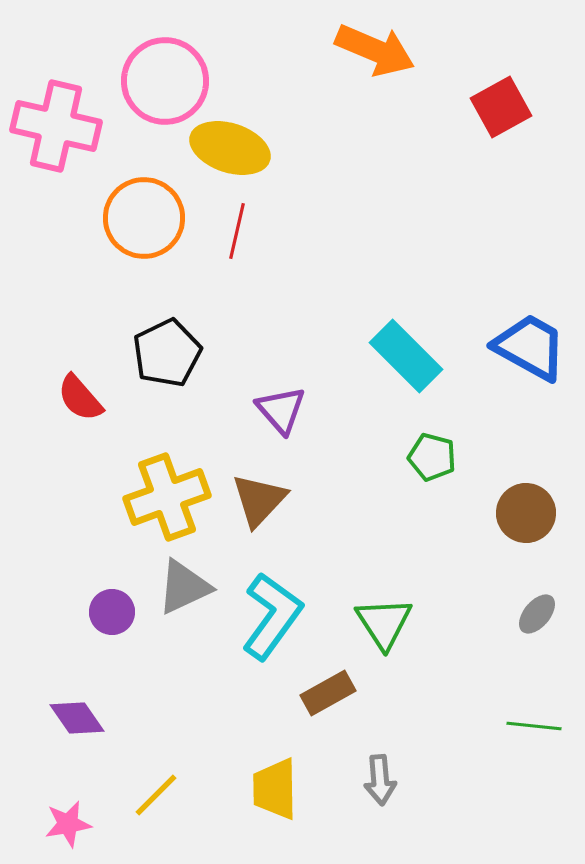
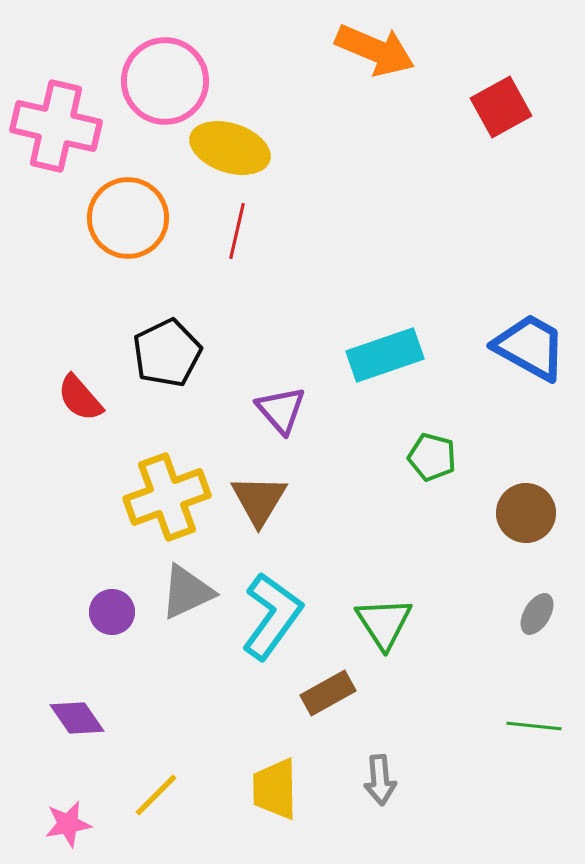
orange circle: moved 16 px left
cyan rectangle: moved 21 px left, 1 px up; rotated 64 degrees counterclockwise
brown triangle: rotated 12 degrees counterclockwise
gray triangle: moved 3 px right, 5 px down
gray ellipse: rotated 9 degrees counterclockwise
